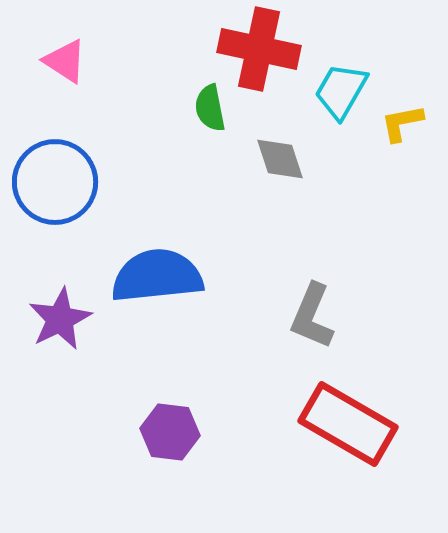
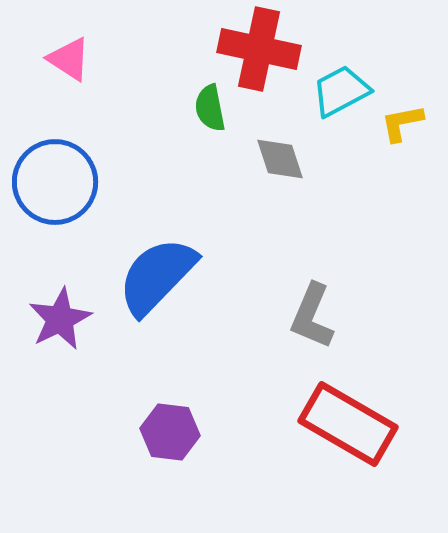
pink triangle: moved 4 px right, 2 px up
cyan trapezoid: rotated 32 degrees clockwise
blue semicircle: rotated 40 degrees counterclockwise
